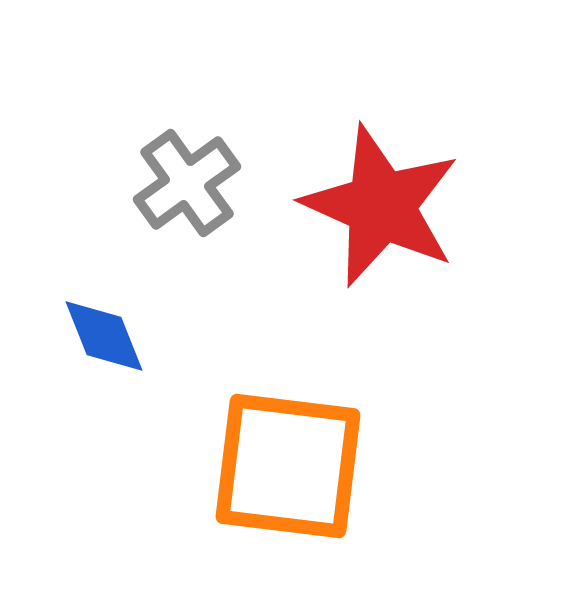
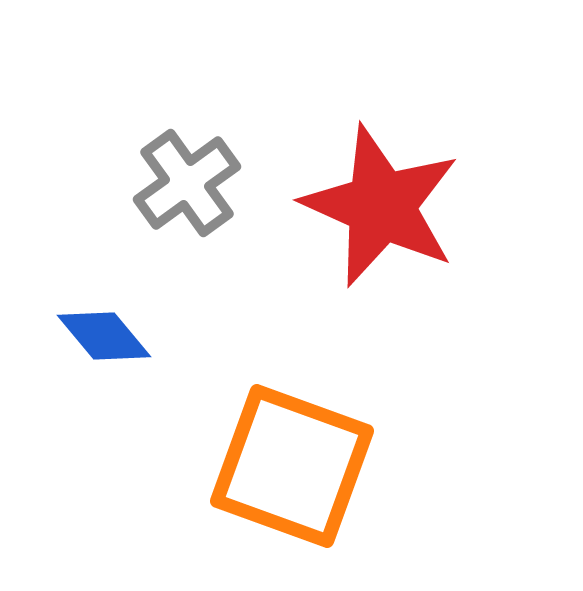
blue diamond: rotated 18 degrees counterclockwise
orange square: moved 4 px right; rotated 13 degrees clockwise
